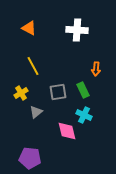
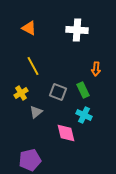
gray square: rotated 30 degrees clockwise
pink diamond: moved 1 px left, 2 px down
purple pentagon: moved 2 px down; rotated 20 degrees counterclockwise
